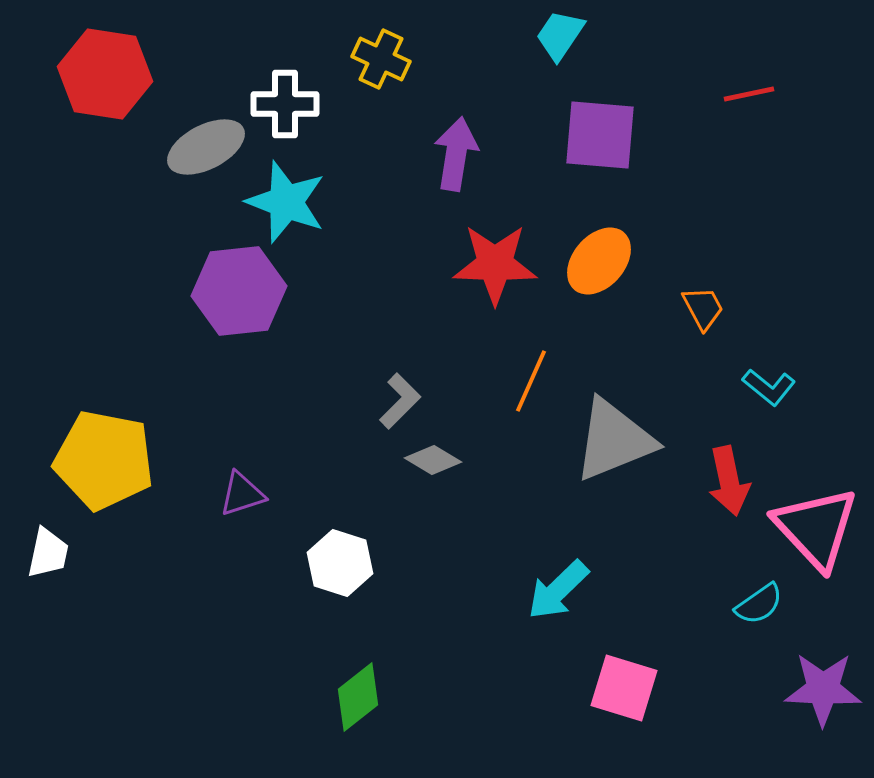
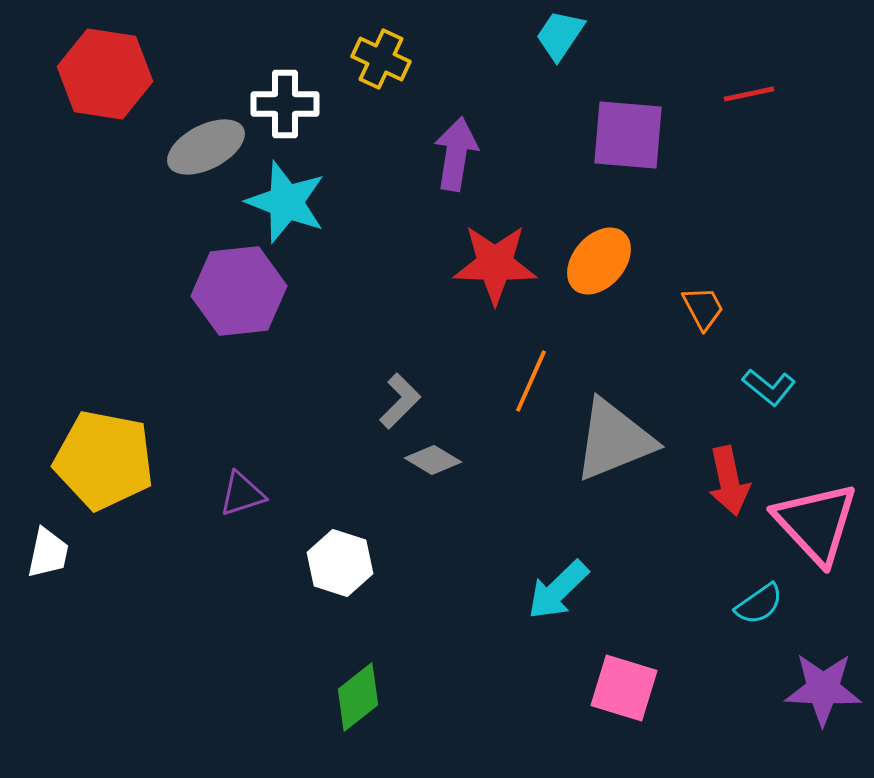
purple square: moved 28 px right
pink triangle: moved 5 px up
